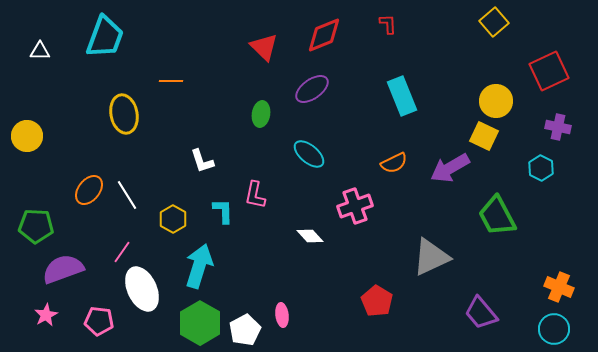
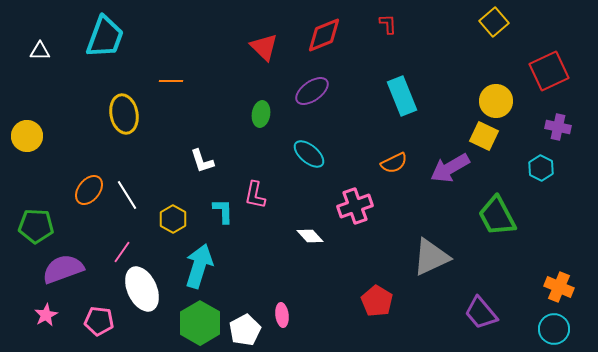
purple ellipse at (312, 89): moved 2 px down
